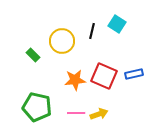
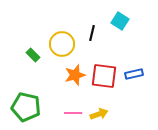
cyan square: moved 3 px right, 3 px up
black line: moved 2 px down
yellow circle: moved 3 px down
red square: rotated 16 degrees counterclockwise
orange star: moved 5 px up; rotated 10 degrees counterclockwise
green pentagon: moved 11 px left
pink line: moved 3 px left
